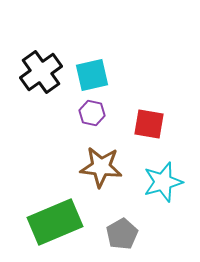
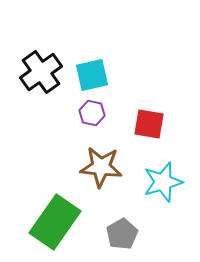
green rectangle: rotated 32 degrees counterclockwise
